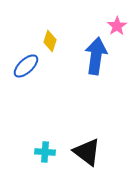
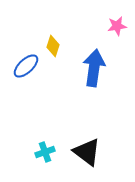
pink star: rotated 24 degrees clockwise
yellow diamond: moved 3 px right, 5 px down
blue arrow: moved 2 px left, 12 px down
cyan cross: rotated 24 degrees counterclockwise
